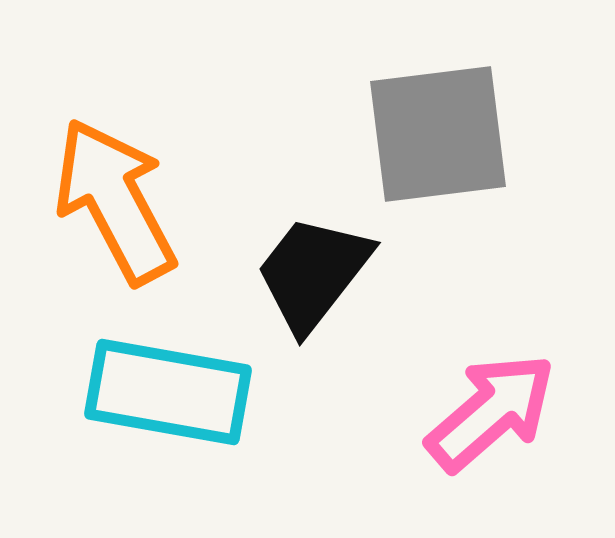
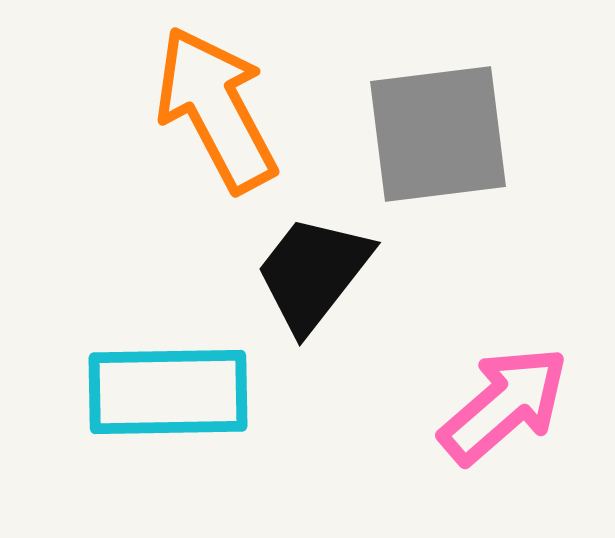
orange arrow: moved 101 px right, 92 px up
cyan rectangle: rotated 11 degrees counterclockwise
pink arrow: moved 13 px right, 7 px up
